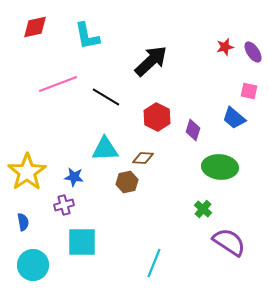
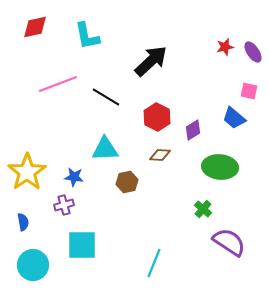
purple diamond: rotated 40 degrees clockwise
brown diamond: moved 17 px right, 3 px up
cyan square: moved 3 px down
